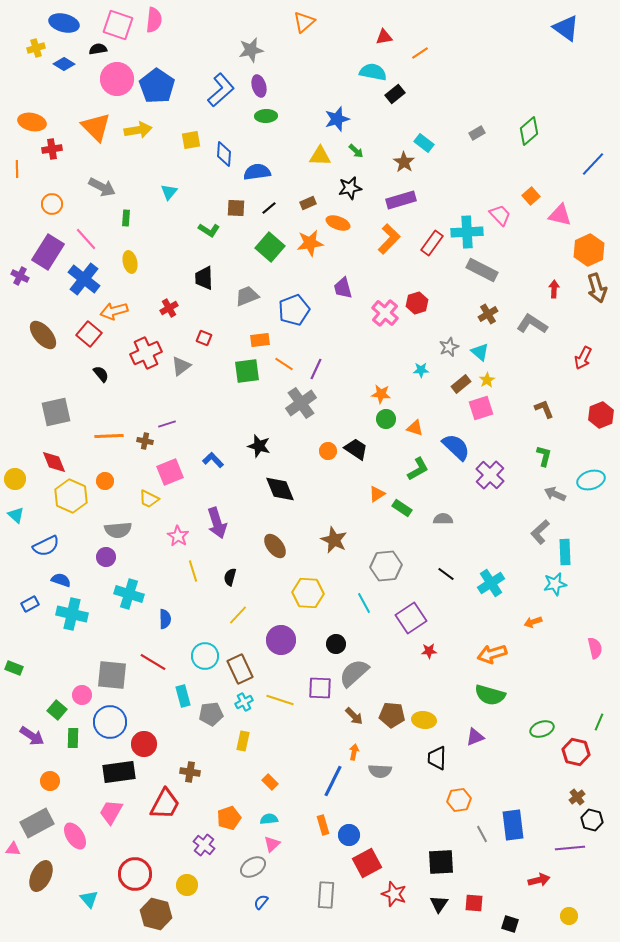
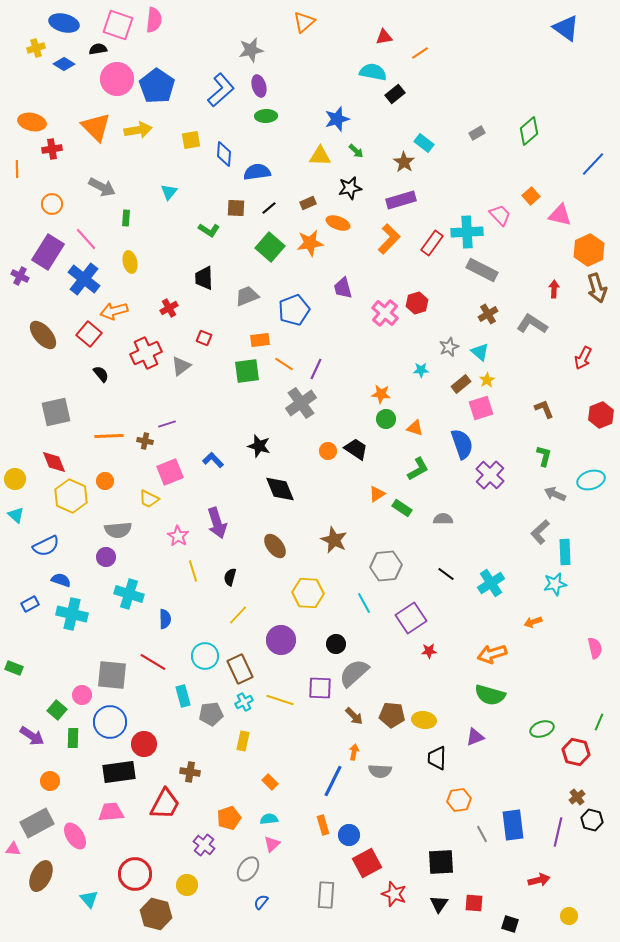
blue semicircle at (456, 447): moved 6 px right, 3 px up; rotated 28 degrees clockwise
pink trapezoid at (111, 812): rotated 56 degrees clockwise
purple line at (570, 848): moved 12 px left, 16 px up; rotated 72 degrees counterclockwise
gray ellipse at (253, 867): moved 5 px left, 2 px down; rotated 25 degrees counterclockwise
